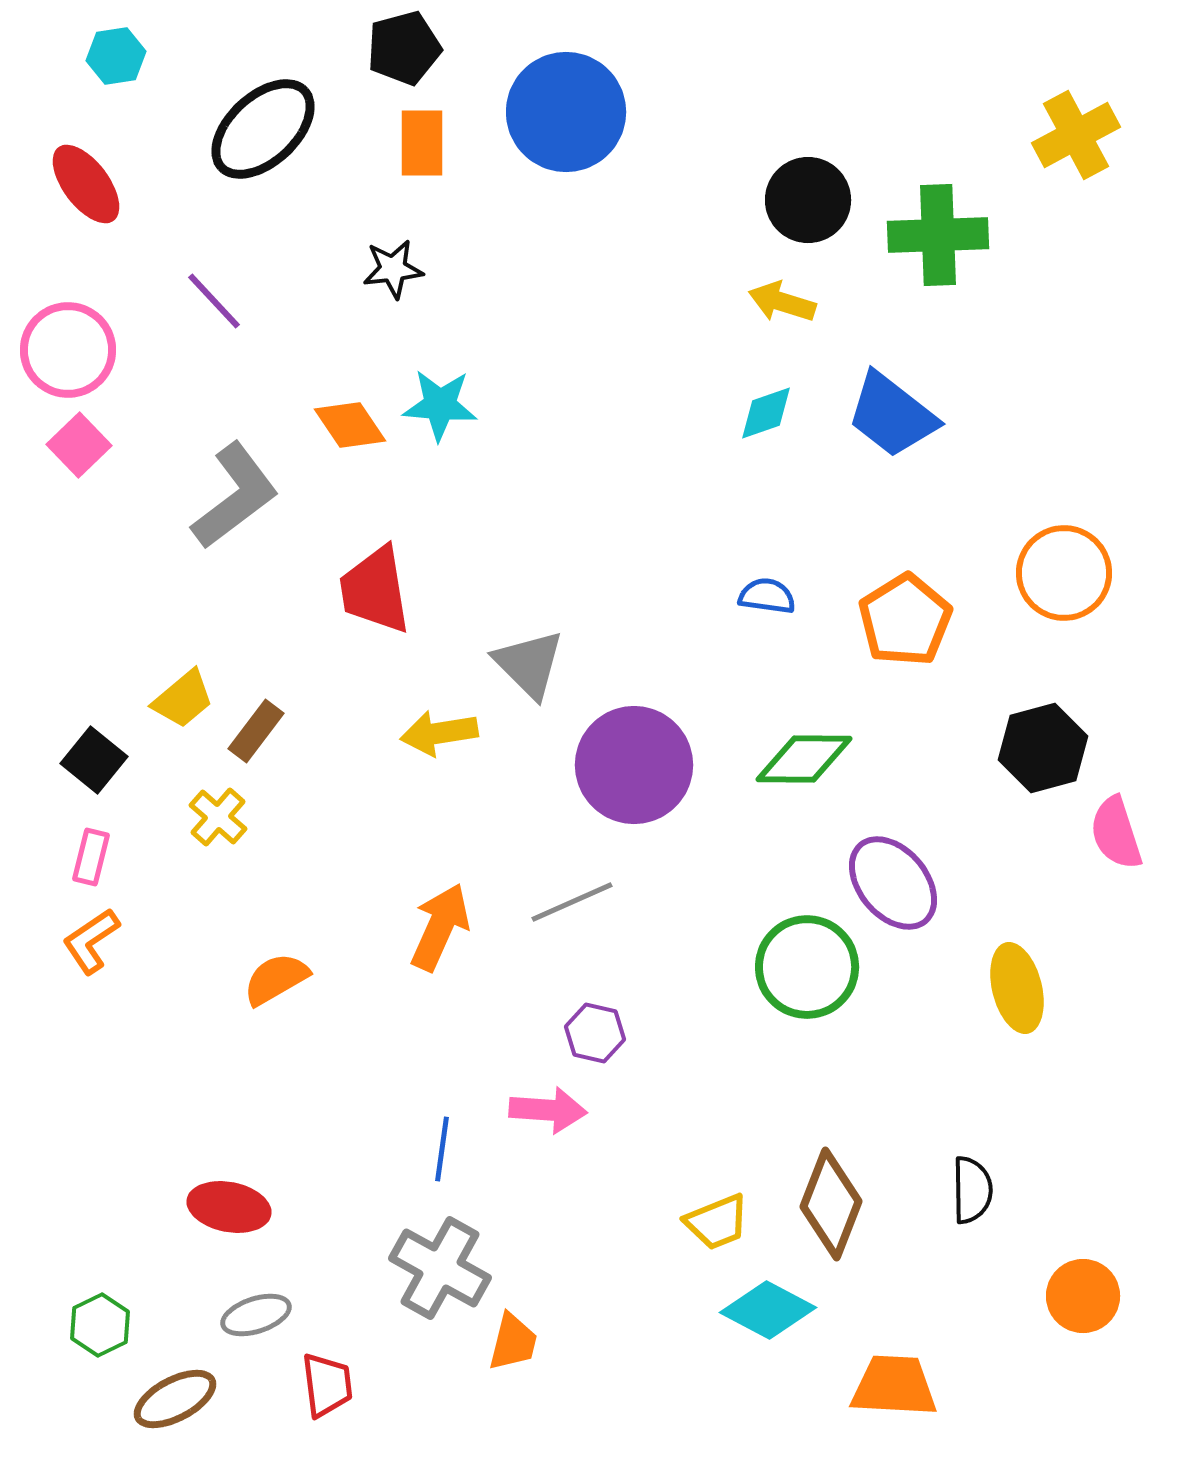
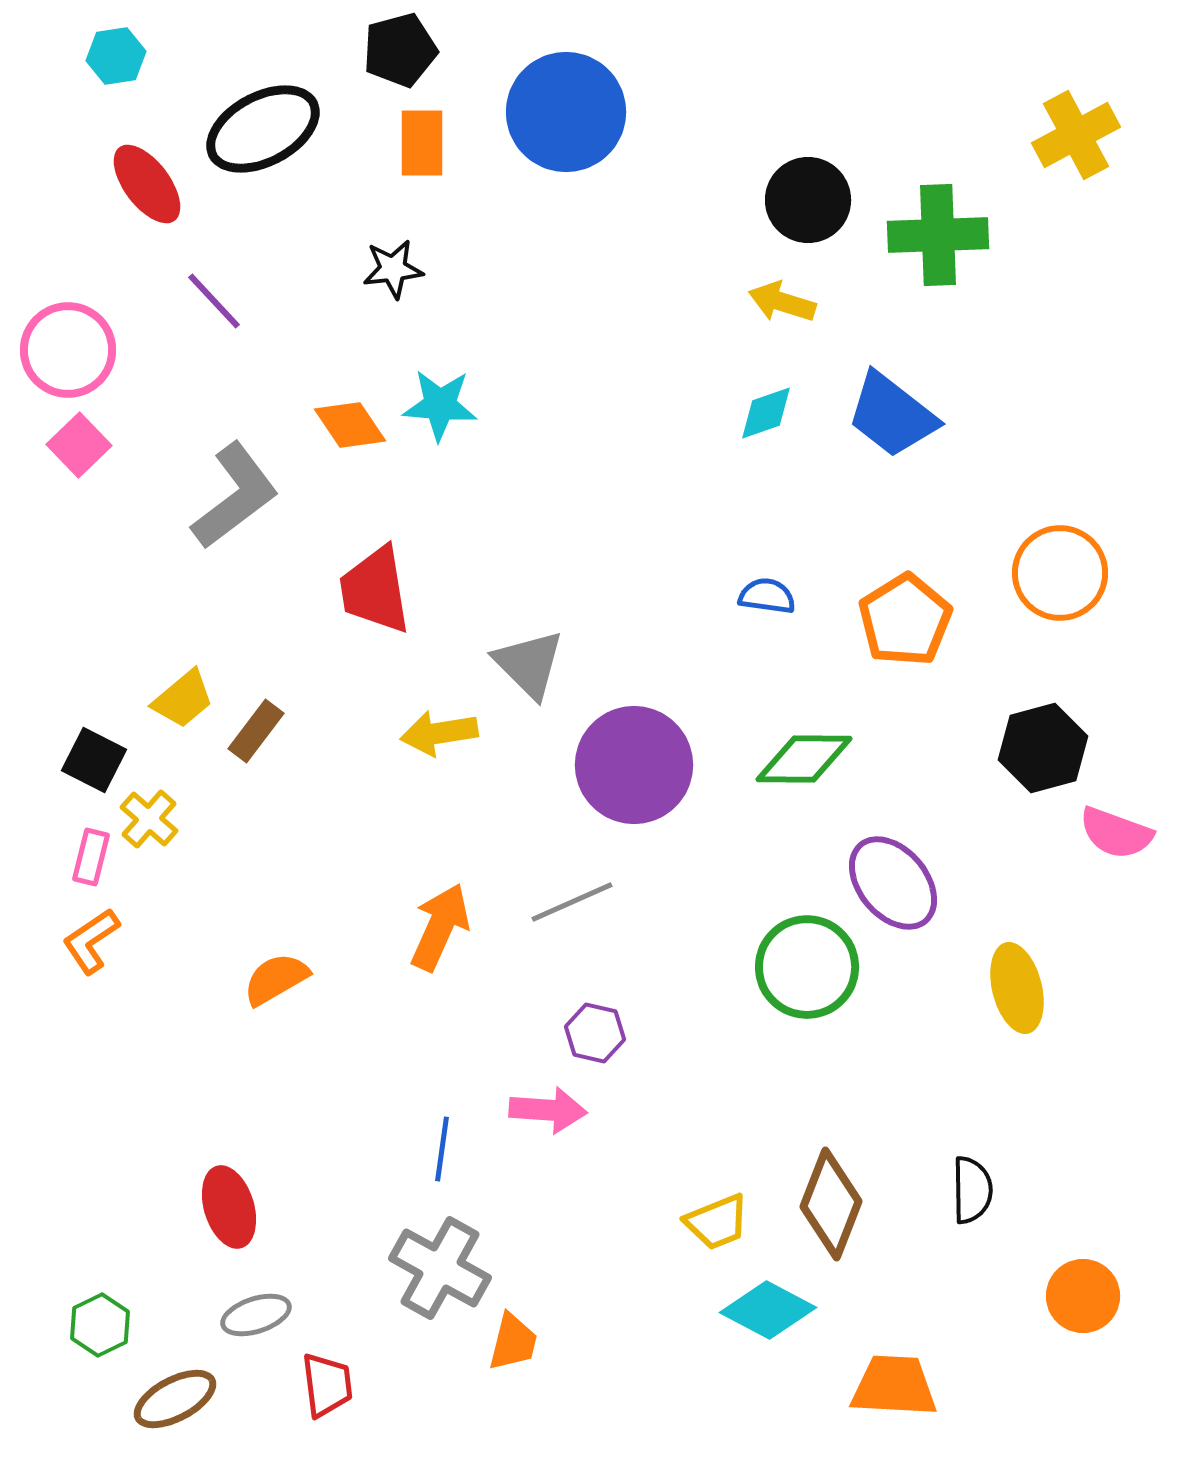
black pentagon at (404, 48): moved 4 px left, 2 px down
black ellipse at (263, 129): rotated 15 degrees clockwise
red ellipse at (86, 184): moved 61 px right
orange circle at (1064, 573): moved 4 px left
black square at (94, 760): rotated 12 degrees counterclockwise
yellow cross at (218, 817): moved 69 px left, 2 px down
pink semicircle at (1116, 833): rotated 52 degrees counterclockwise
red ellipse at (229, 1207): rotated 62 degrees clockwise
